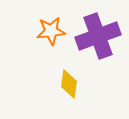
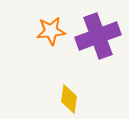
yellow diamond: moved 15 px down
